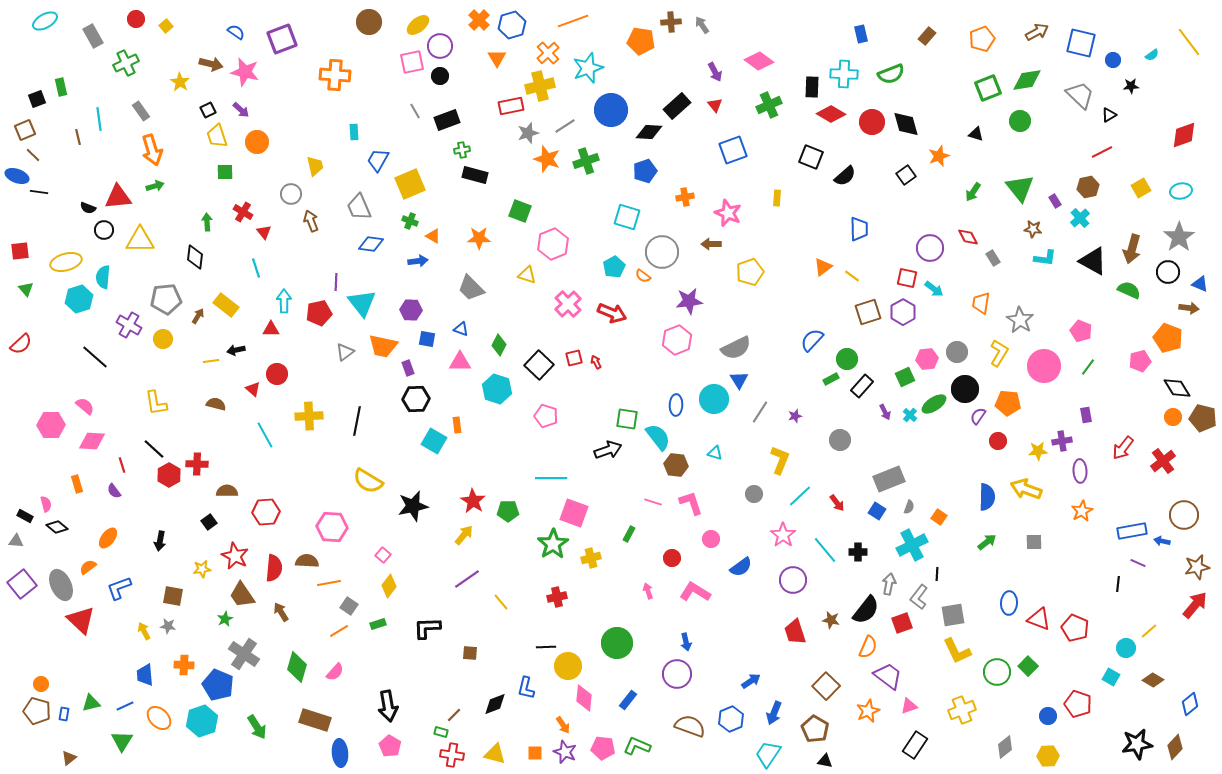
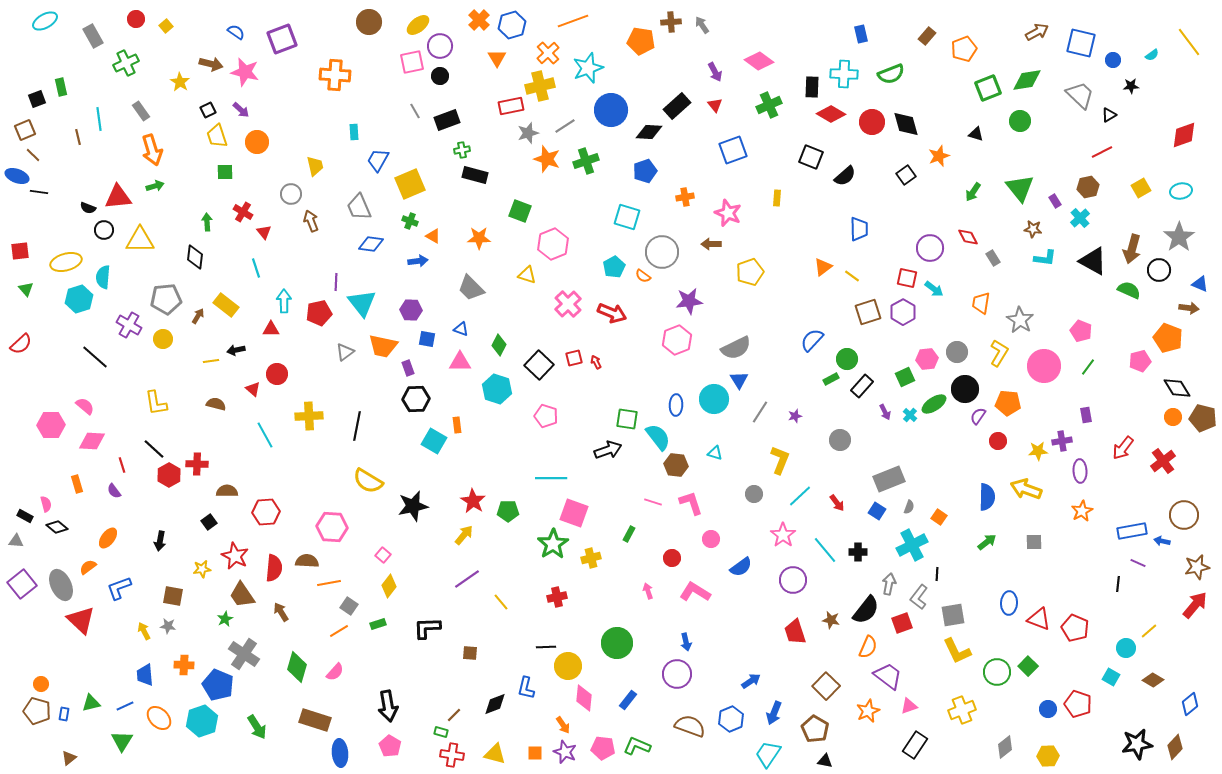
orange pentagon at (982, 39): moved 18 px left, 10 px down
black circle at (1168, 272): moved 9 px left, 2 px up
black line at (357, 421): moved 5 px down
blue circle at (1048, 716): moved 7 px up
